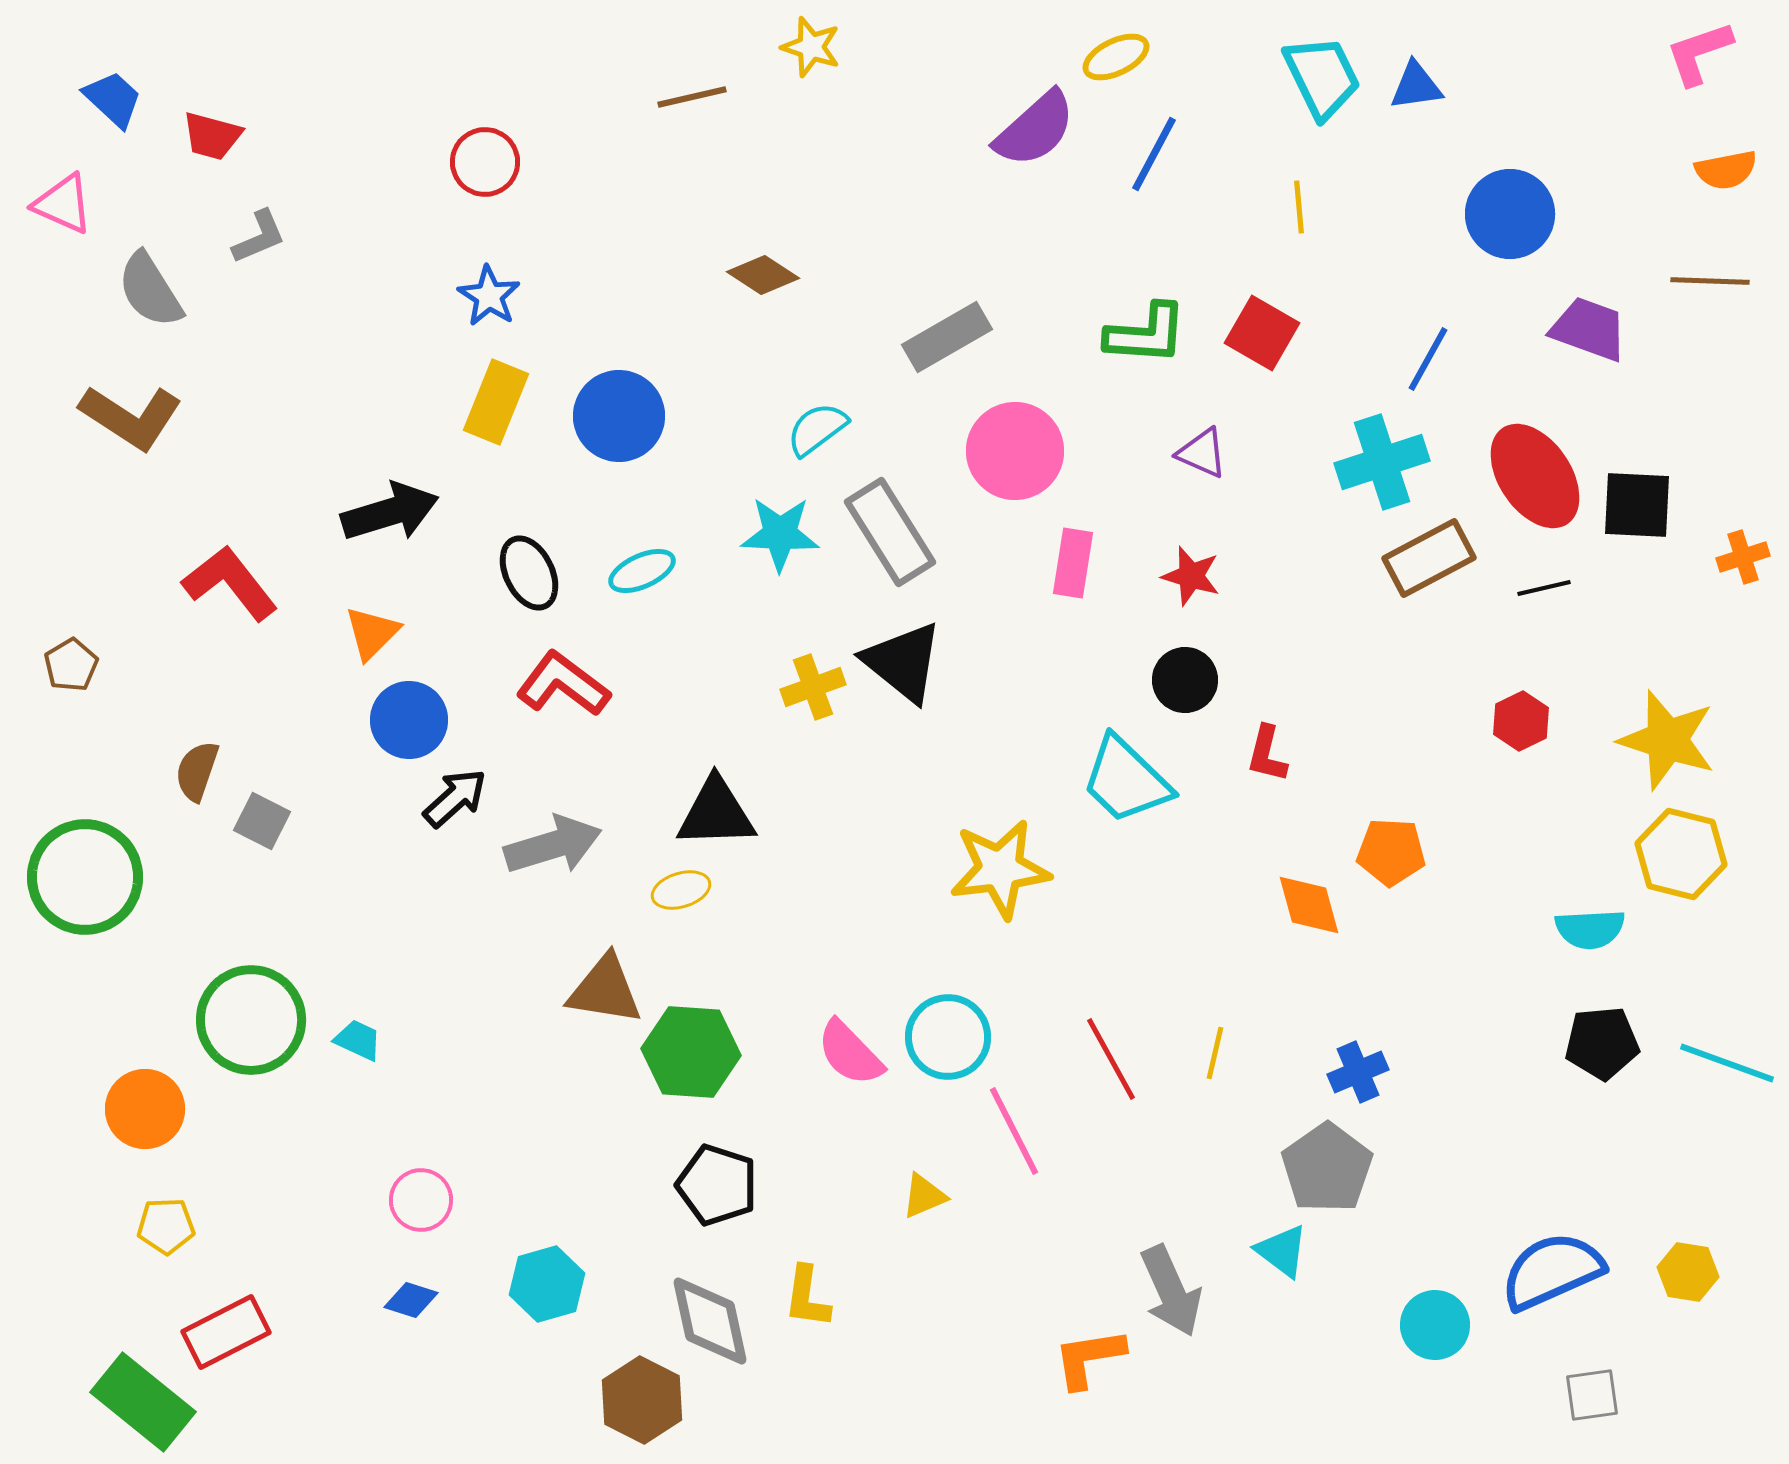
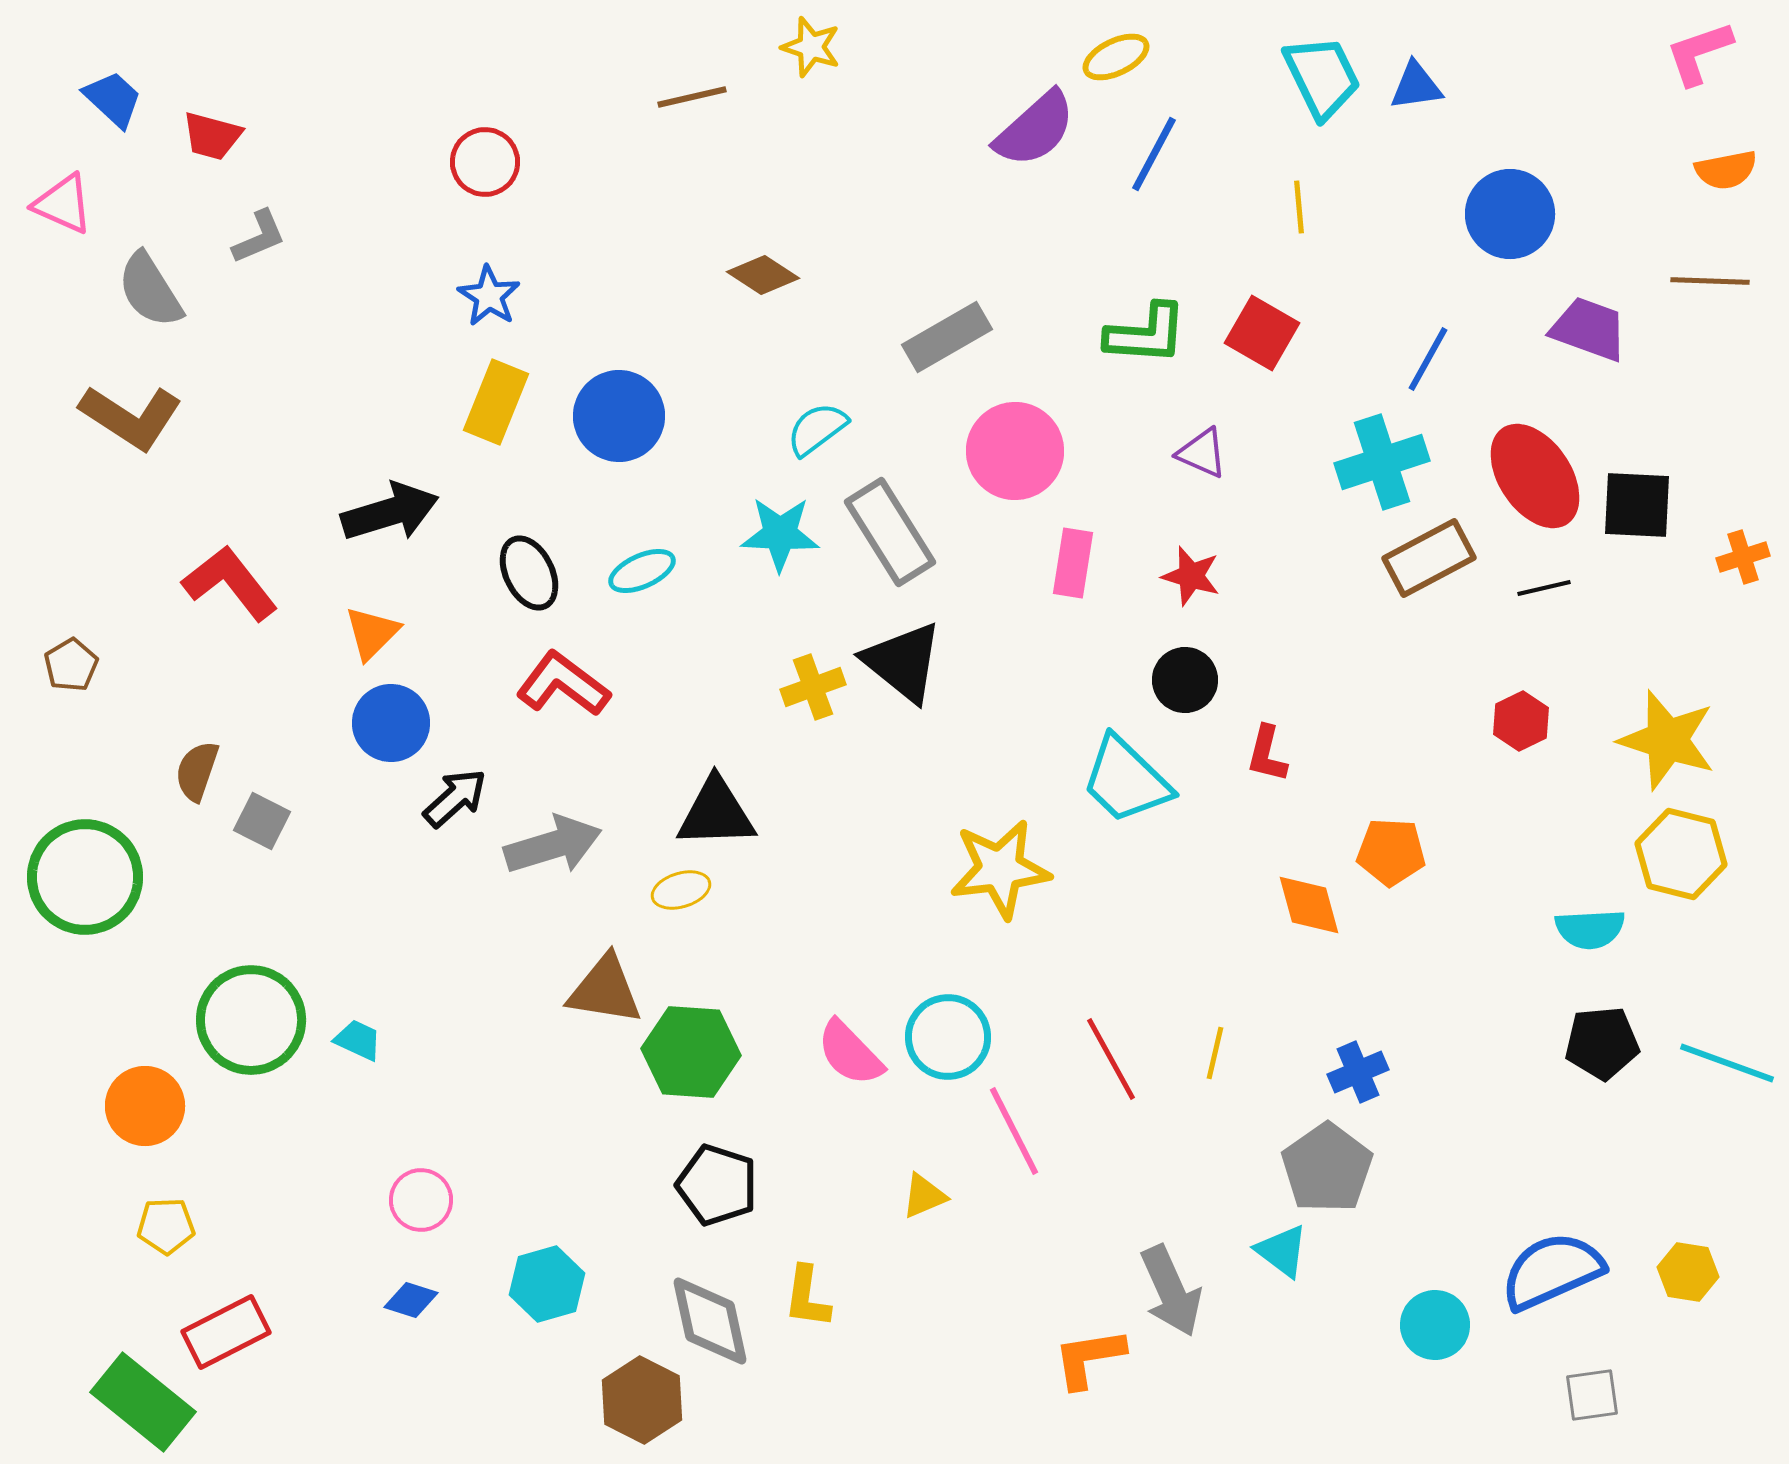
blue circle at (409, 720): moved 18 px left, 3 px down
orange circle at (145, 1109): moved 3 px up
